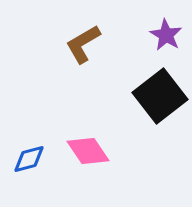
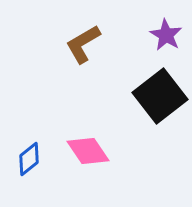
blue diamond: rotated 24 degrees counterclockwise
